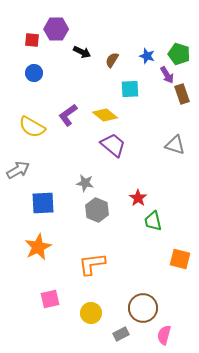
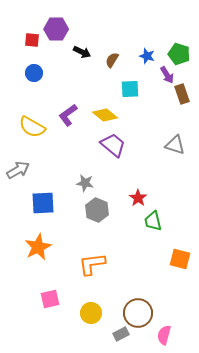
brown circle: moved 5 px left, 5 px down
